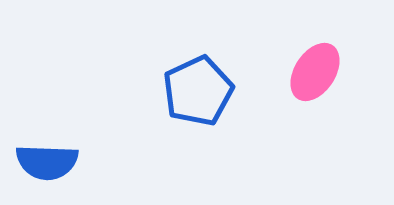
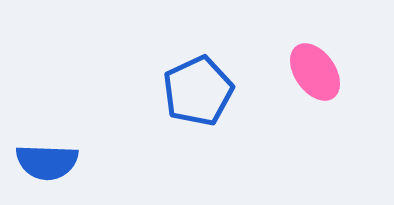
pink ellipse: rotated 68 degrees counterclockwise
